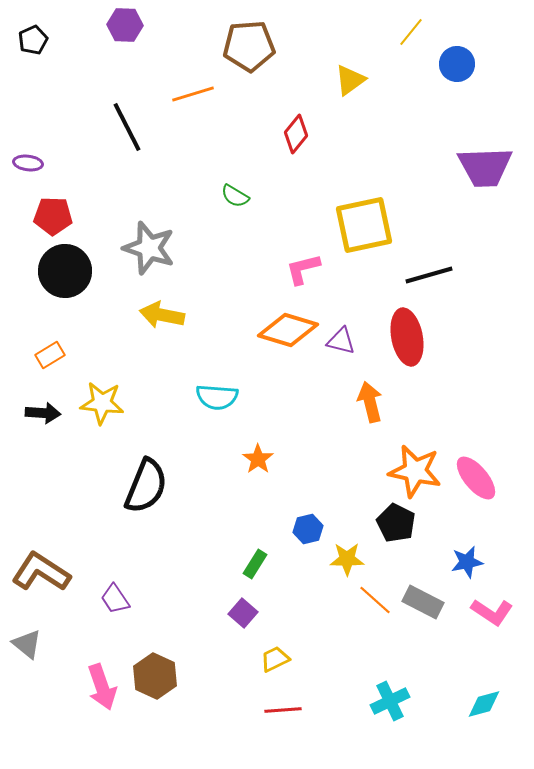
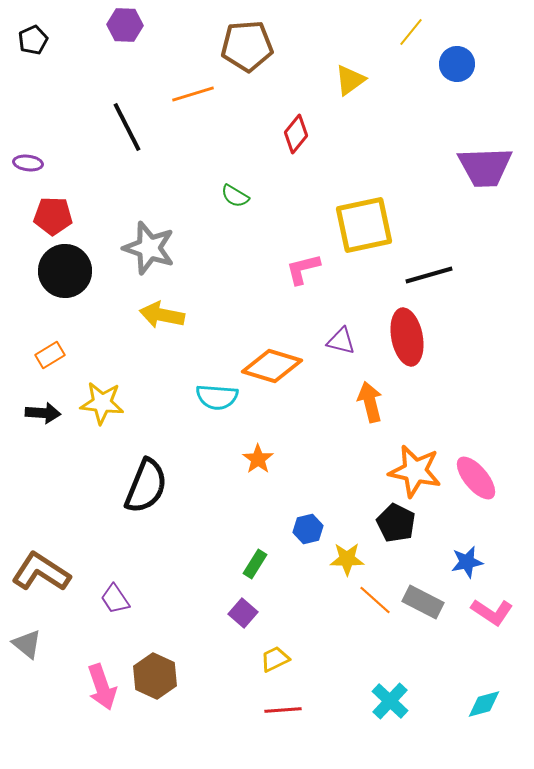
brown pentagon at (249, 46): moved 2 px left
orange diamond at (288, 330): moved 16 px left, 36 px down
cyan cross at (390, 701): rotated 21 degrees counterclockwise
